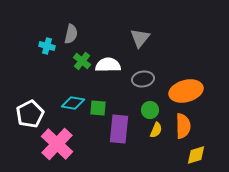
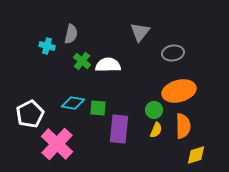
gray triangle: moved 6 px up
gray ellipse: moved 30 px right, 26 px up
orange ellipse: moved 7 px left
green circle: moved 4 px right
